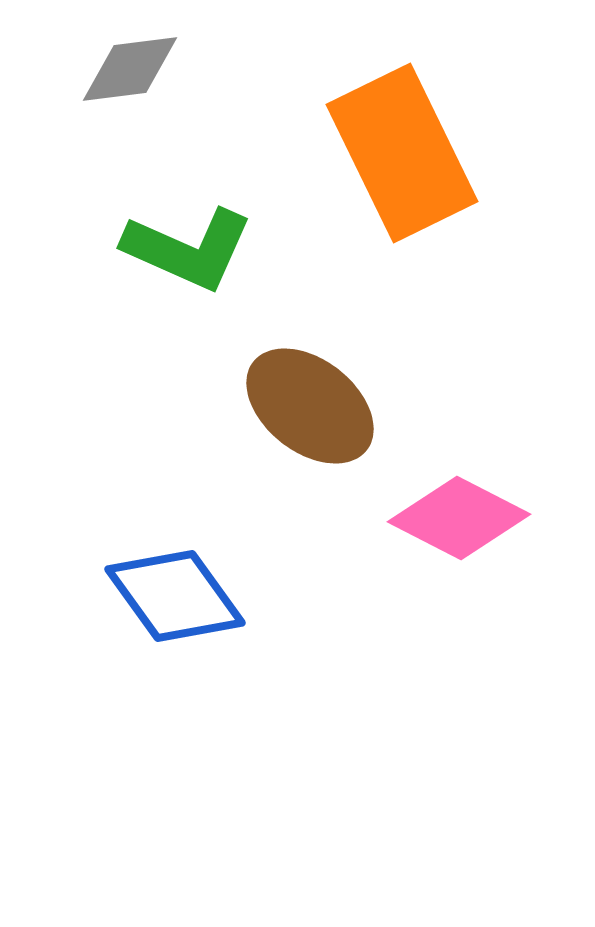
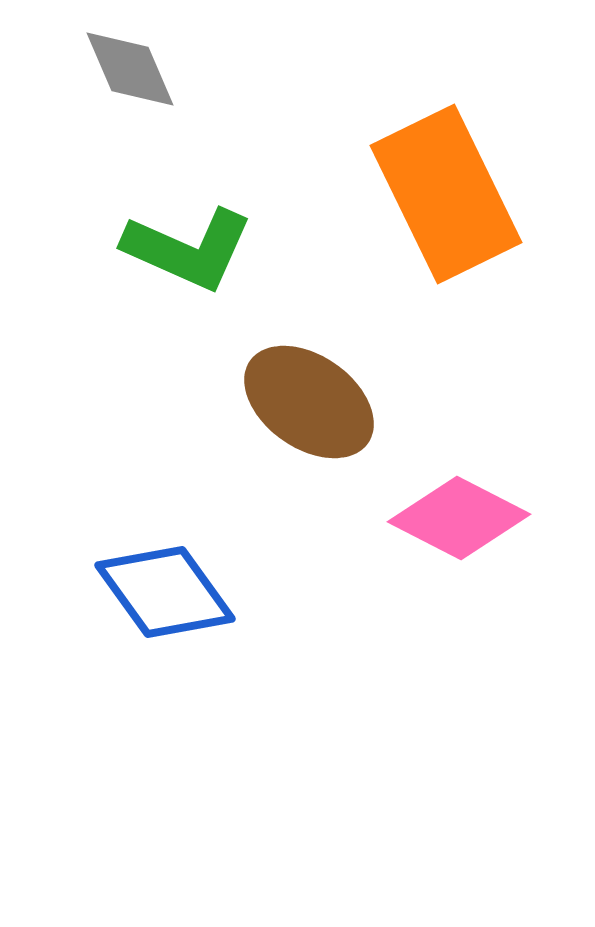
gray diamond: rotated 74 degrees clockwise
orange rectangle: moved 44 px right, 41 px down
brown ellipse: moved 1 px left, 4 px up; rotated 3 degrees counterclockwise
blue diamond: moved 10 px left, 4 px up
